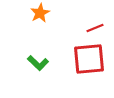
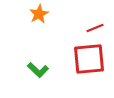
orange star: moved 1 px left, 1 px down
green L-shape: moved 7 px down
